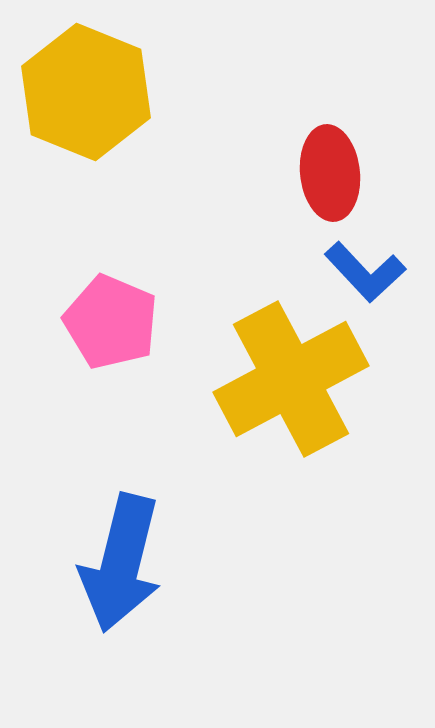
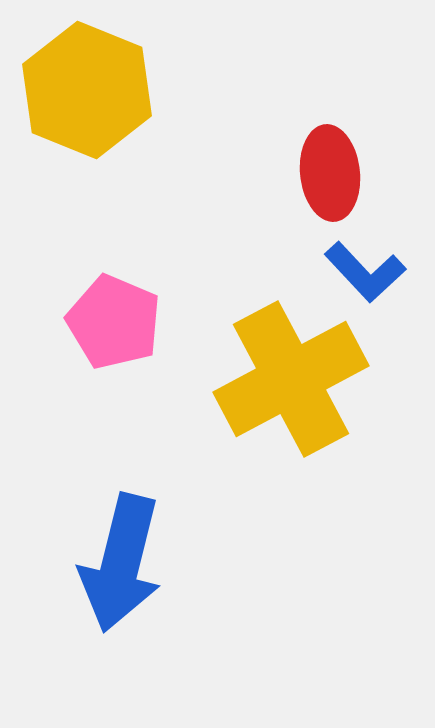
yellow hexagon: moved 1 px right, 2 px up
pink pentagon: moved 3 px right
